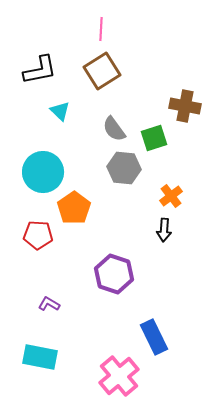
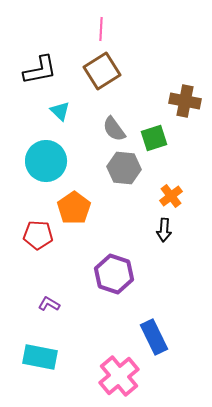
brown cross: moved 5 px up
cyan circle: moved 3 px right, 11 px up
